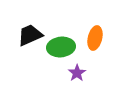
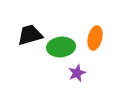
black trapezoid: rotated 8 degrees clockwise
purple star: rotated 12 degrees clockwise
